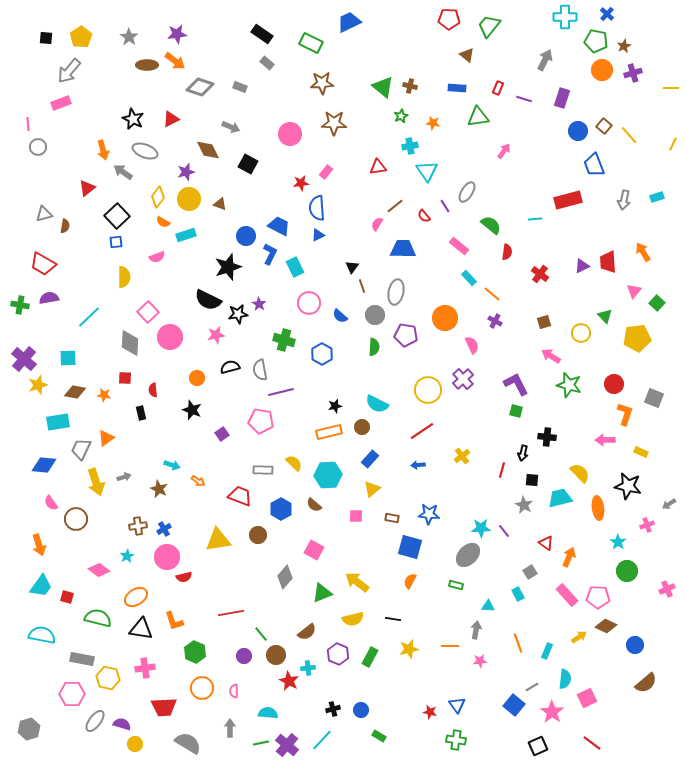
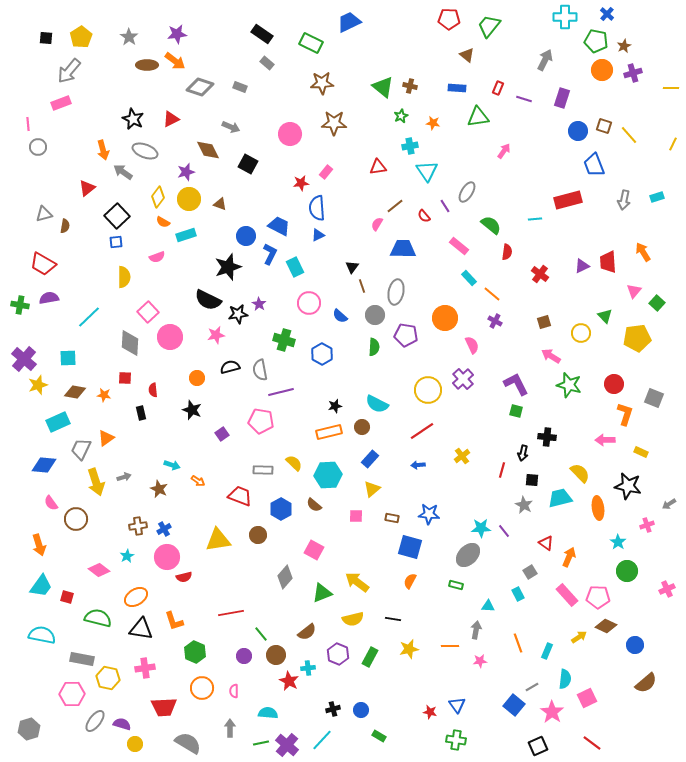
brown square at (604, 126): rotated 21 degrees counterclockwise
cyan rectangle at (58, 422): rotated 15 degrees counterclockwise
